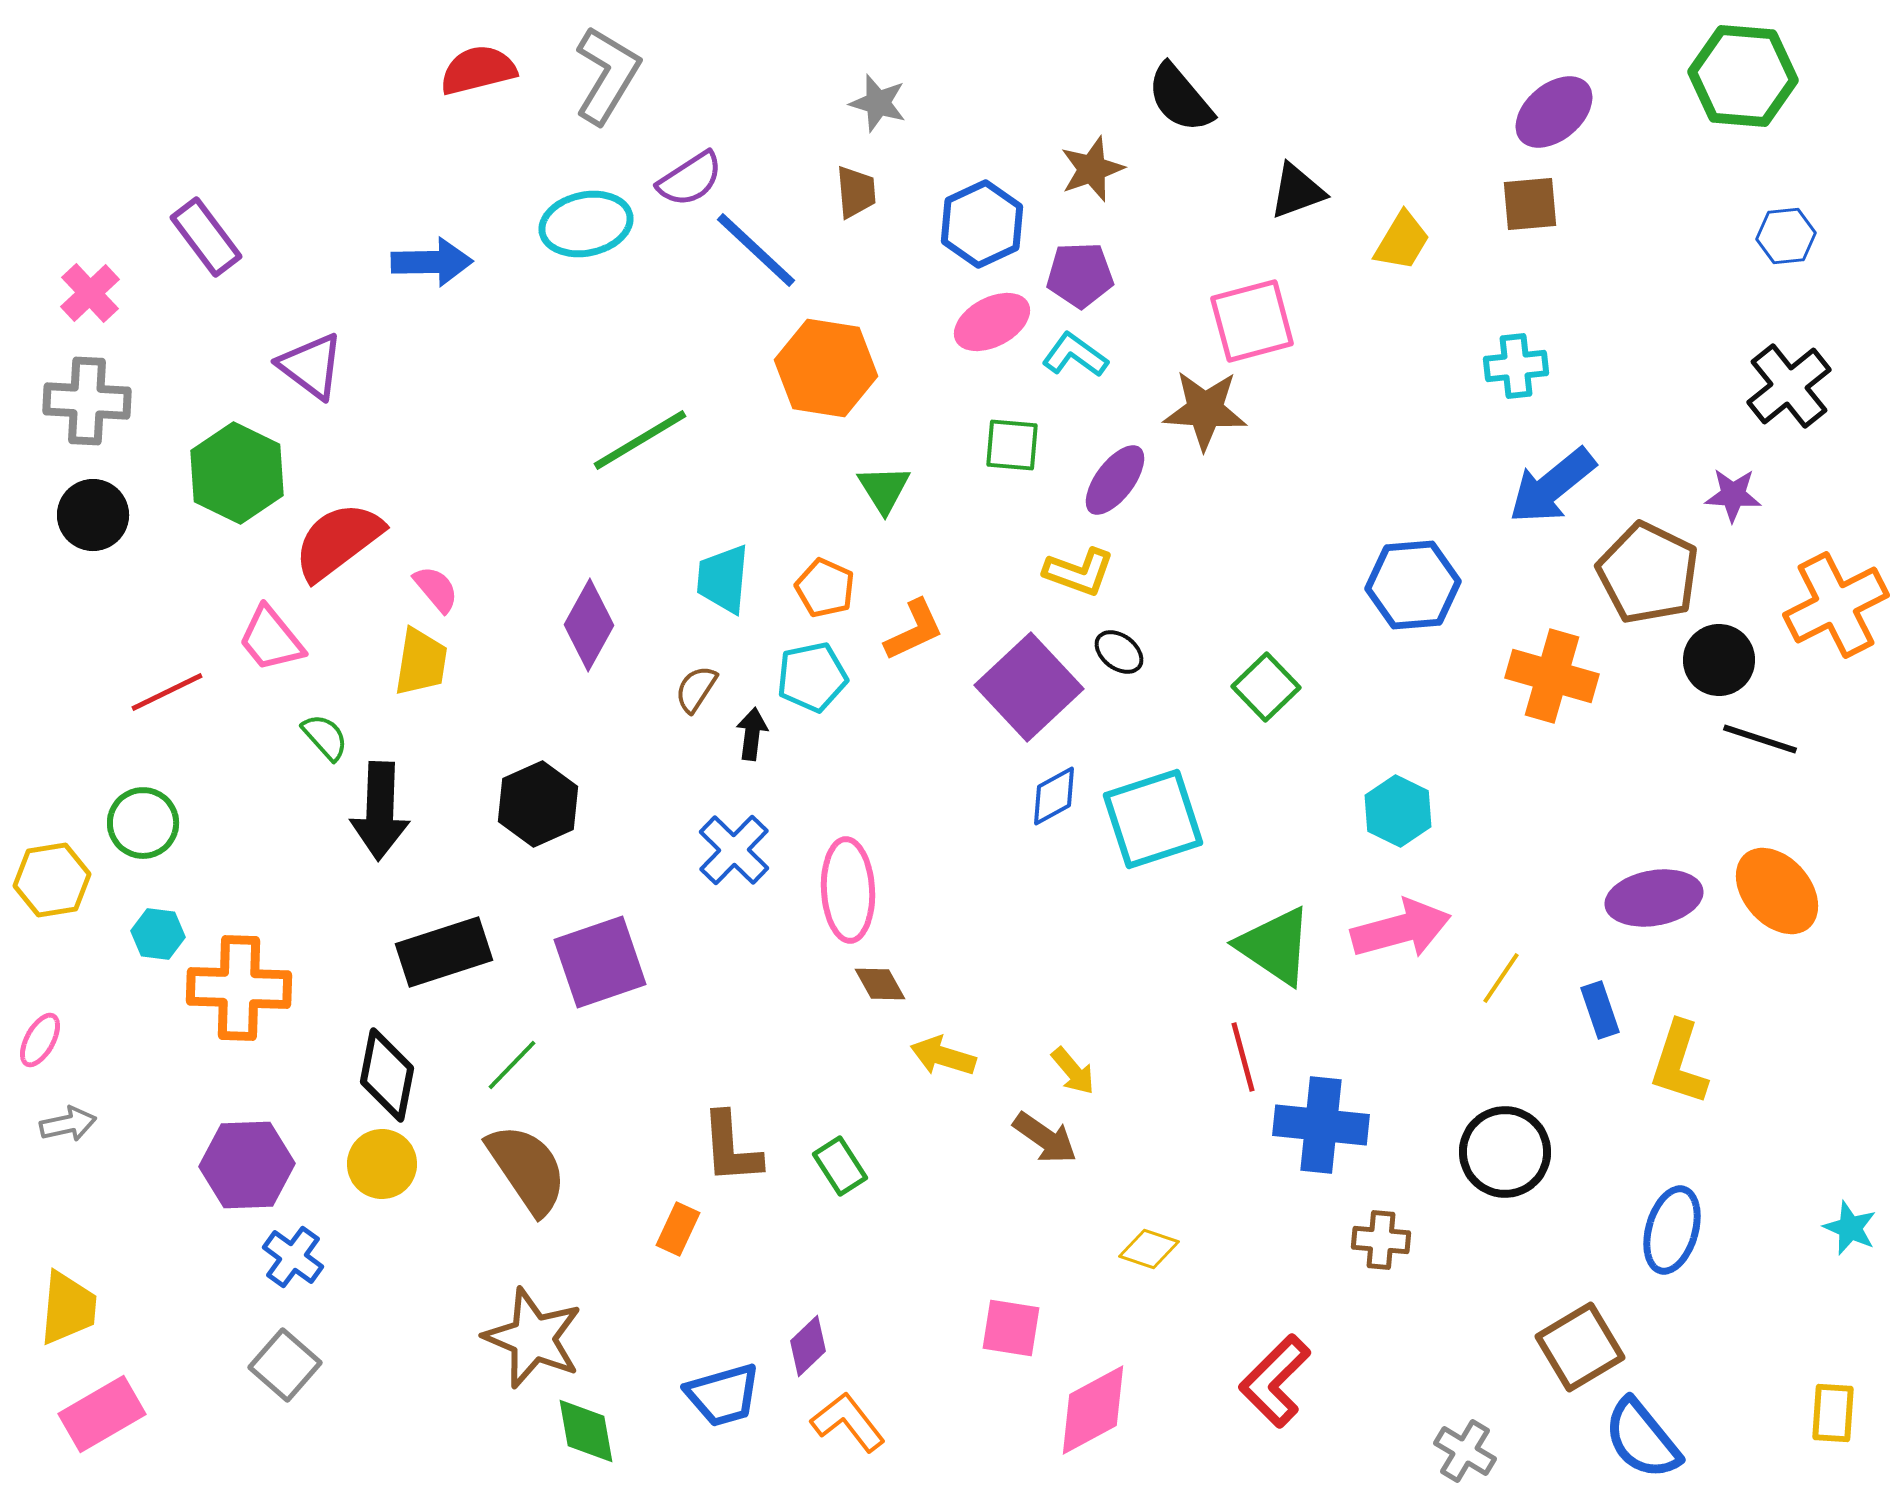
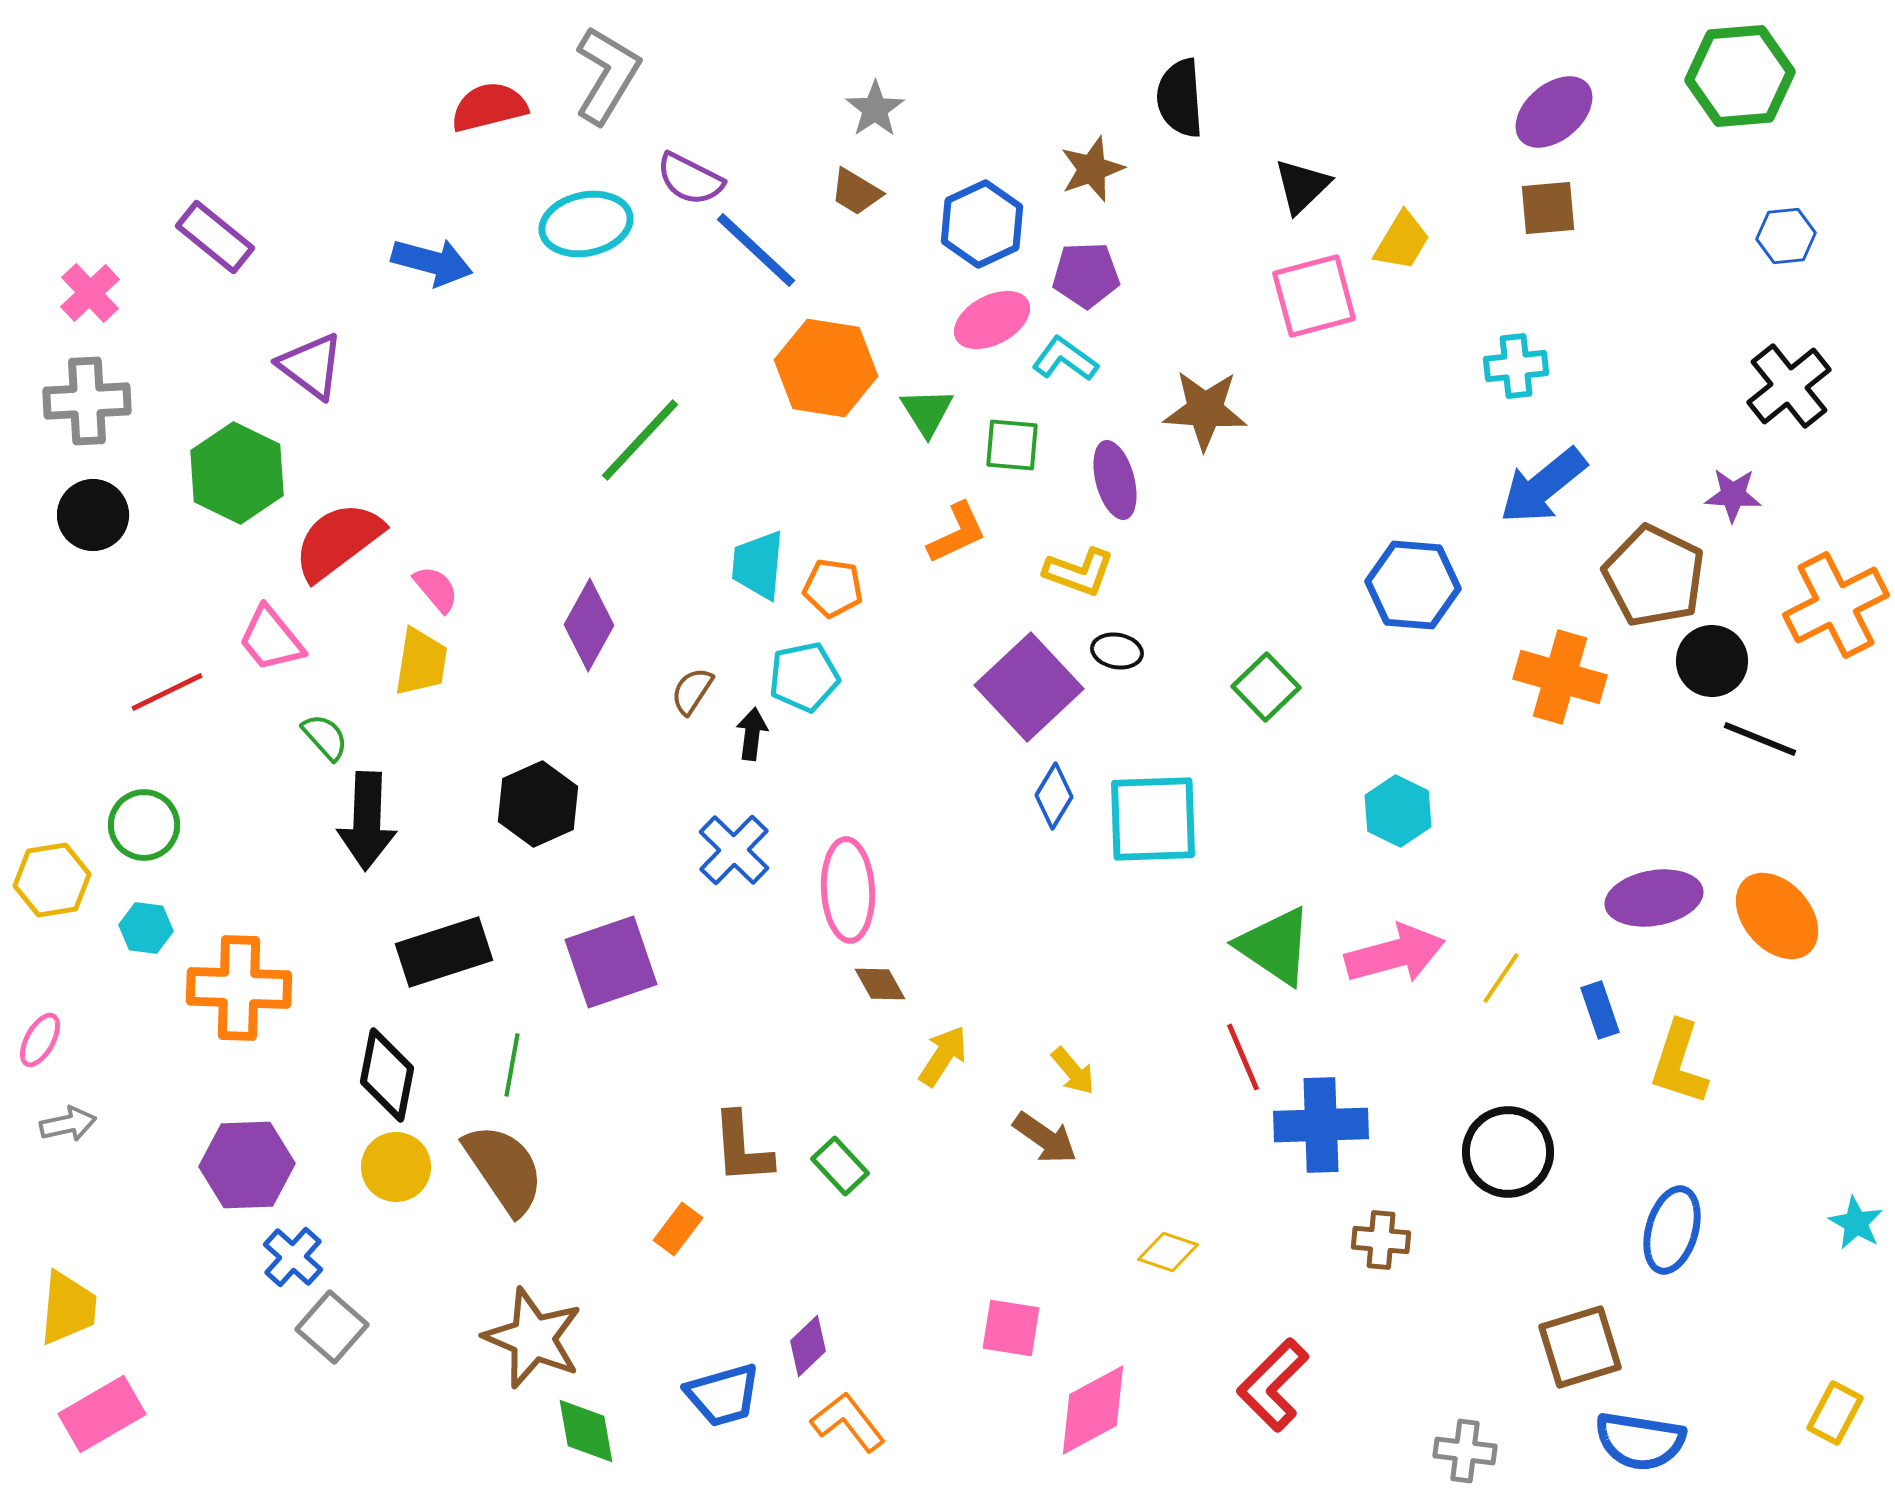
red semicircle at (478, 70): moved 11 px right, 37 px down
green hexagon at (1743, 76): moved 3 px left; rotated 10 degrees counterclockwise
black semicircle at (1180, 98): rotated 36 degrees clockwise
gray star at (878, 103): moved 3 px left, 6 px down; rotated 22 degrees clockwise
purple semicircle at (690, 179): rotated 60 degrees clockwise
black triangle at (1297, 191): moved 5 px right, 5 px up; rotated 24 degrees counterclockwise
brown trapezoid at (856, 192): rotated 126 degrees clockwise
brown square at (1530, 204): moved 18 px right, 4 px down
purple rectangle at (206, 237): moved 9 px right; rotated 14 degrees counterclockwise
blue arrow at (432, 262): rotated 16 degrees clockwise
purple pentagon at (1080, 275): moved 6 px right
pink square at (1252, 321): moved 62 px right, 25 px up
pink ellipse at (992, 322): moved 2 px up
cyan L-shape at (1075, 355): moved 10 px left, 4 px down
gray cross at (87, 401): rotated 6 degrees counterclockwise
green line at (640, 440): rotated 16 degrees counterclockwise
purple ellipse at (1115, 480): rotated 52 degrees counterclockwise
blue arrow at (1552, 486): moved 9 px left
green triangle at (884, 489): moved 43 px right, 77 px up
brown pentagon at (1648, 573): moved 6 px right, 3 px down
cyan trapezoid at (723, 579): moved 35 px right, 14 px up
blue hexagon at (1413, 585): rotated 10 degrees clockwise
orange pentagon at (825, 588): moved 8 px right; rotated 16 degrees counterclockwise
orange L-shape at (914, 630): moved 43 px right, 97 px up
black ellipse at (1119, 652): moved 2 px left, 1 px up; rotated 27 degrees counterclockwise
black circle at (1719, 660): moved 7 px left, 1 px down
orange cross at (1552, 676): moved 8 px right, 1 px down
cyan pentagon at (812, 677): moved 8 px left
brown semicircle at (696, 689): moved 4 px left, 2 px down
black line at (1760, 739): rotated 4 degrees clockwise
blue diamond at (1054, 796): rotated 30 degrees counterclockwise
black arrow at (380, 811): moved 13 px left, 10 px down
cyan square at (1153, 819): rotated 16 degrees clockwise
green circle at (143, 823): moved 1 px right, 2 px down
orange ellipse at (1777, 891): moved 25 px down
pink arrow at (1401, 929): moved 6 px left, 25 px down
cyan hexagon at (158, 934): moved 12 px left, 6 px up
purple square at (600, 962): moved 11 px right
yellow arrow at (943, 1056): rotated 106 degrees clockwise
red line at (1243, 1057): rotated 8 degrees counterclockwise
green line at (512, 1065): rotated 34 degrees counterclockwise
blue cross at (1321, 1125): rotated 8 degrees counterclockwise
brown L-shape at (731, 1148): moved 11 px right
black circle at (1505, 1152): moved 3 px right
yellow circle at (382, 1164): moved 14 px right, 3 px down
green rectangle at (840, 1166): rotated 10 degrees counterclockwise
brown semicircle at (527, 1169): moved 23 px left
cyan star at (1850, 1228): moved 6 px right, 5 px up; rotated 6 degrees clockwise
orange rectangle at (678, 1229): rotated 12 degrees clockwise
yellow diamond at (1149, 1249): moved 19 px right, 3 px down
blue cross at (293, 1257): rotated 6 degrees clockwise
brown square at (1580, 1347): rotated 14 degrees clockwise
gray square at (285, 1365): moved 47 px right, 38 px up
red L-shape at (1275, 1381): moved 2 px left, 4 px down
yellow rectangle at (1833, 1413): moved 2 px right; rotated 24 degrees clockwise
blue semicircle at (1642, 1439): moved 2 px left, 2 px down; rotated 42 degrees counterclockwise
gray cross at (1465, 1451): rotated 24 degrees counterclockwise
